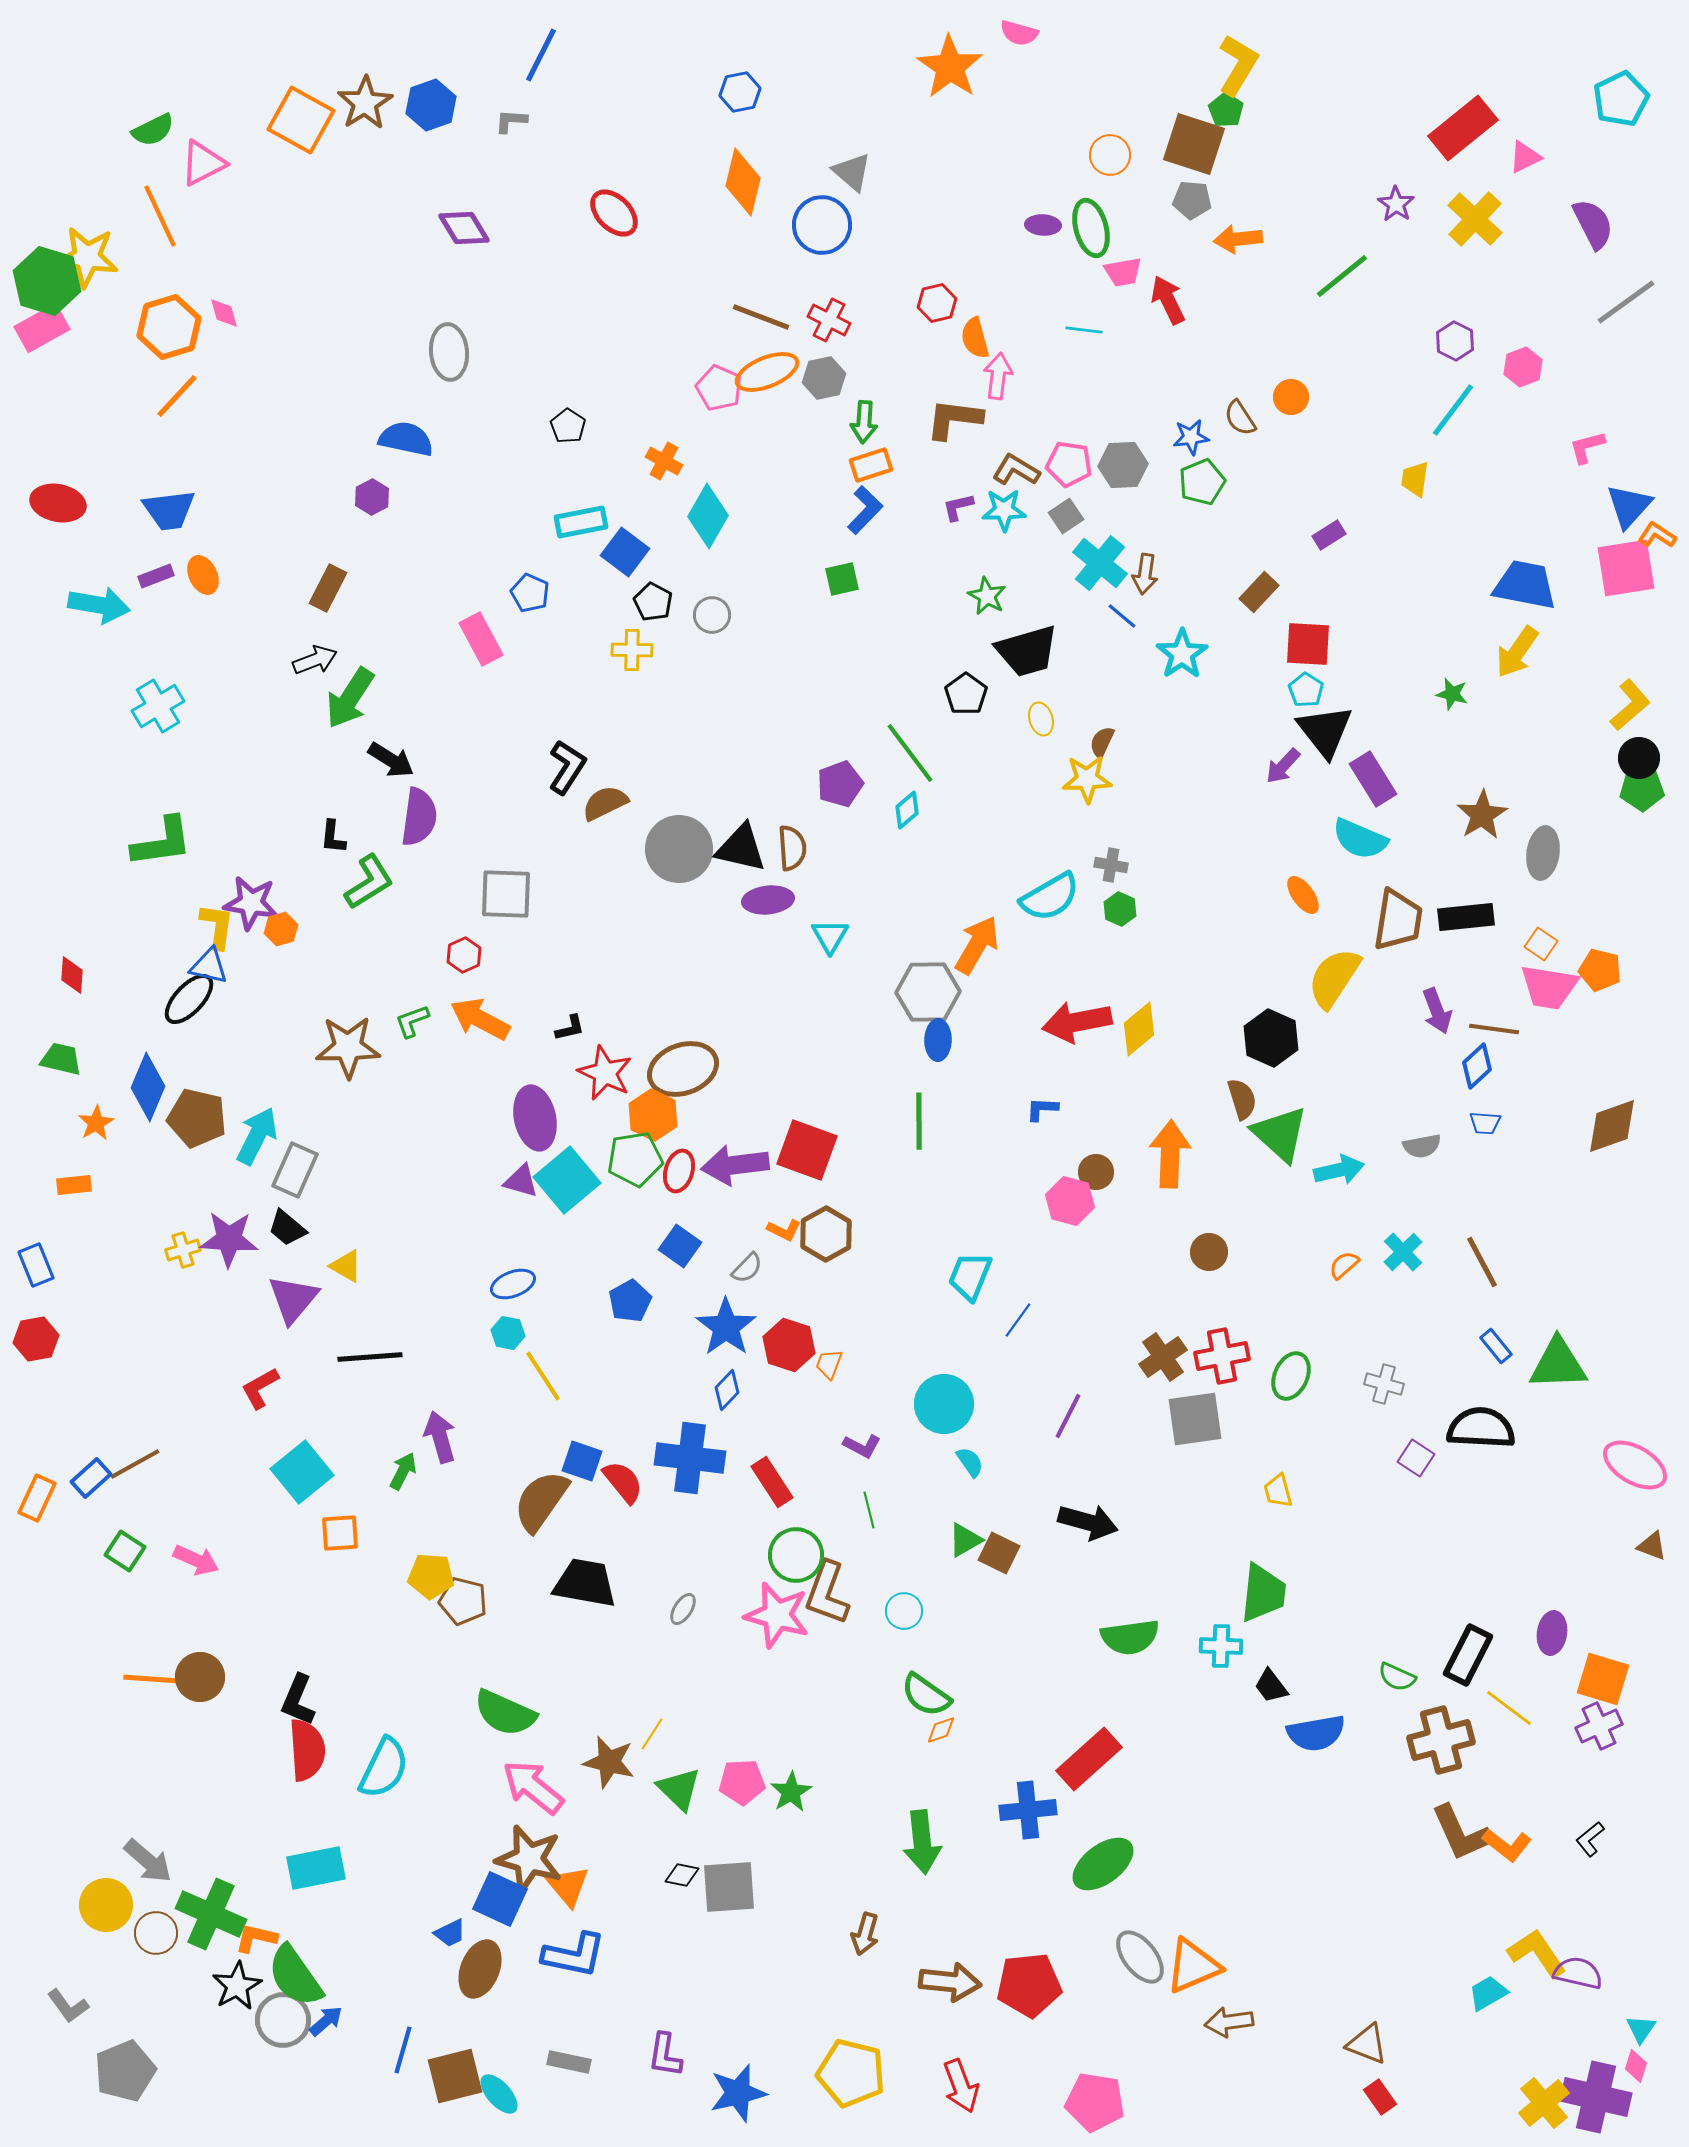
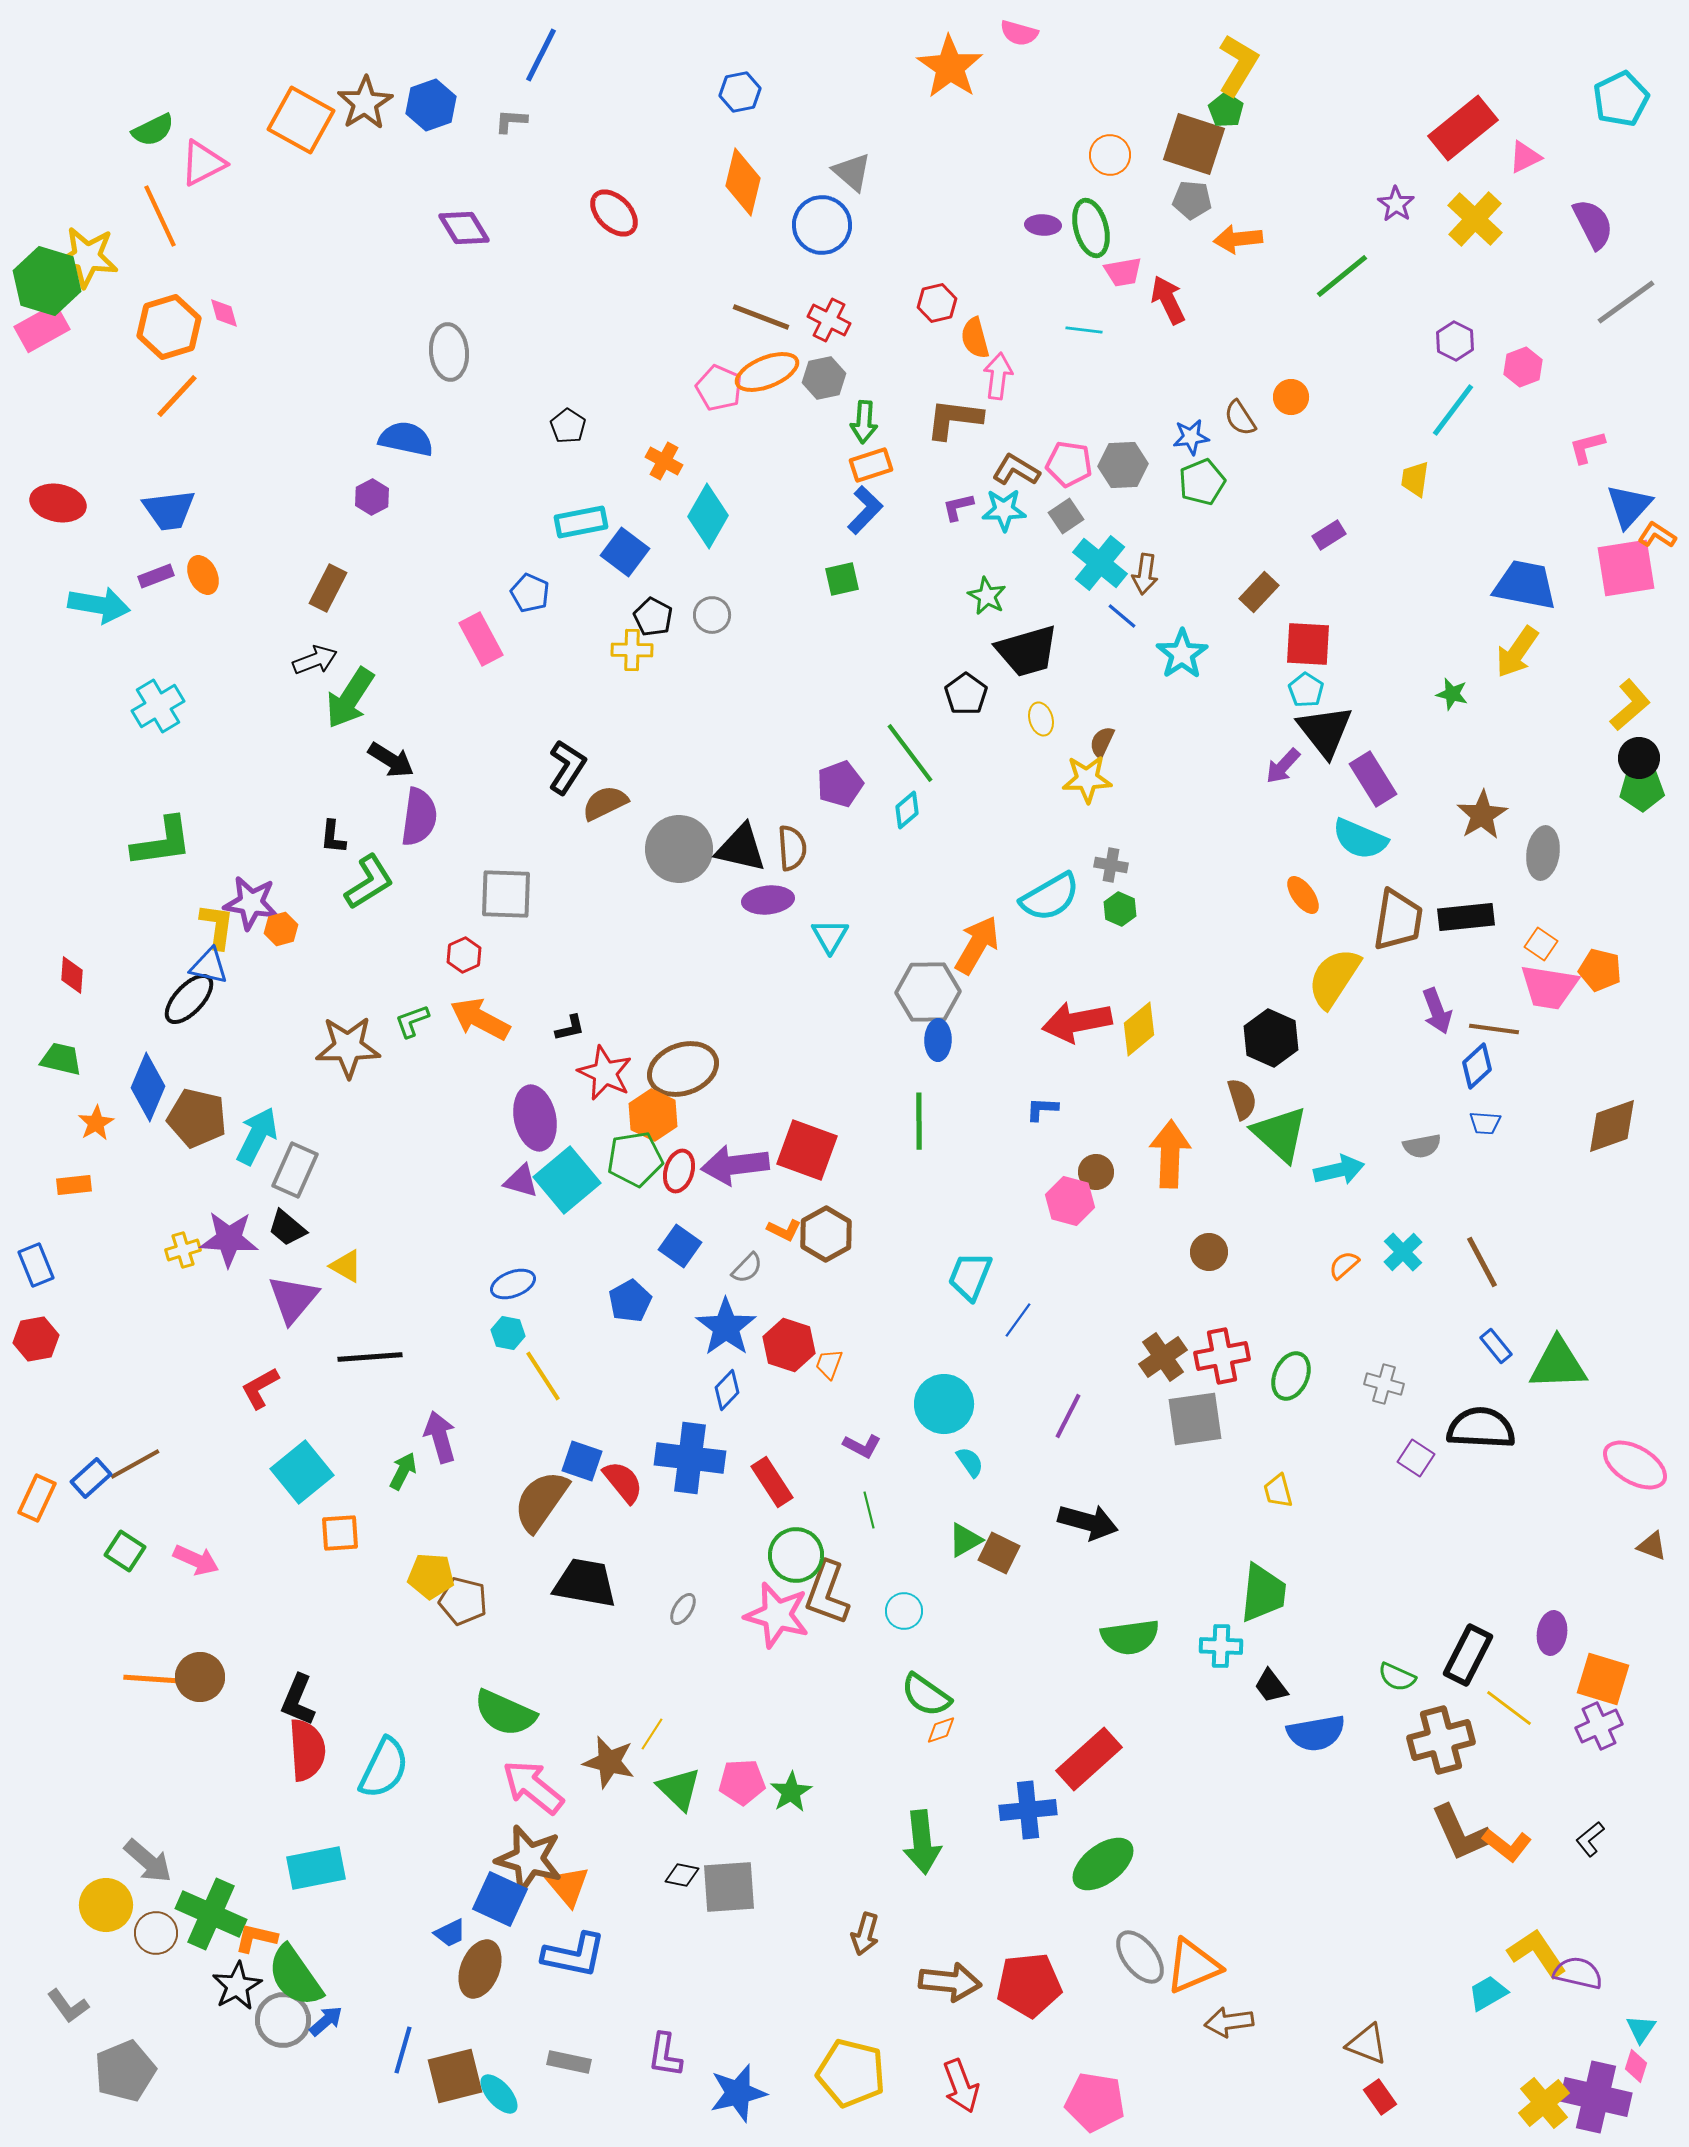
black pentagon at (653, 602): moved 15 px down
